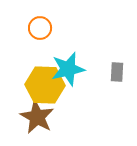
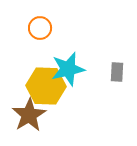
yellow hexagon: moved 1 px right, 1 px down
brown star: moved 8 px left, 2 px up; rotated 12 degrees clockwise
